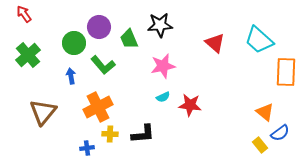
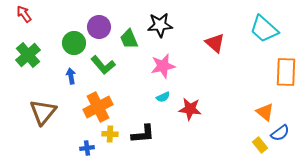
cyan trapezoid: moved 5 px right, 11 px up
red star: moved 4 px down
